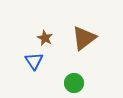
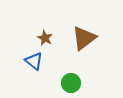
blue triangle: rotated 18 degrees counterclockwise
green circle: moved 3 px left
